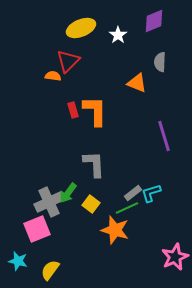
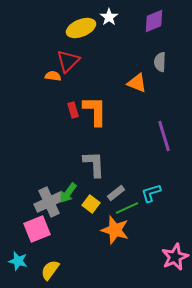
white star: moved 9 px left, 18 px up
gray rectangle: moved 17 px left
